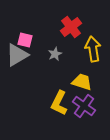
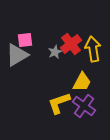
red cross: moved 17 px down
pink square: rotated 21 degrees counterclockwise
gray star: moved 2 px up
yellow trapezoid: rotated 100 degrees clockwise
yellow L-shape: rotated 45 degrees clockwise
